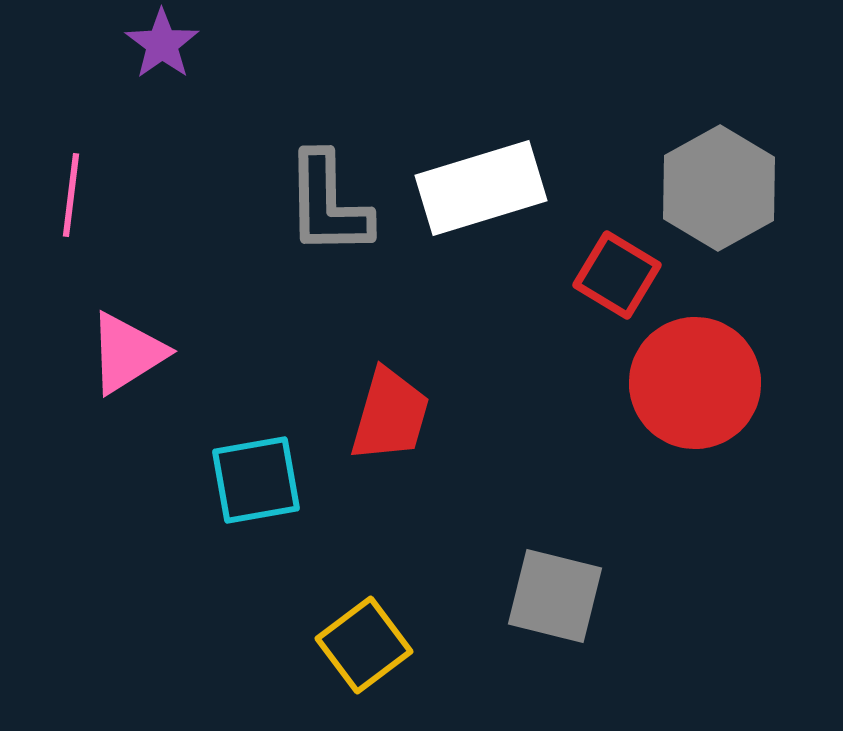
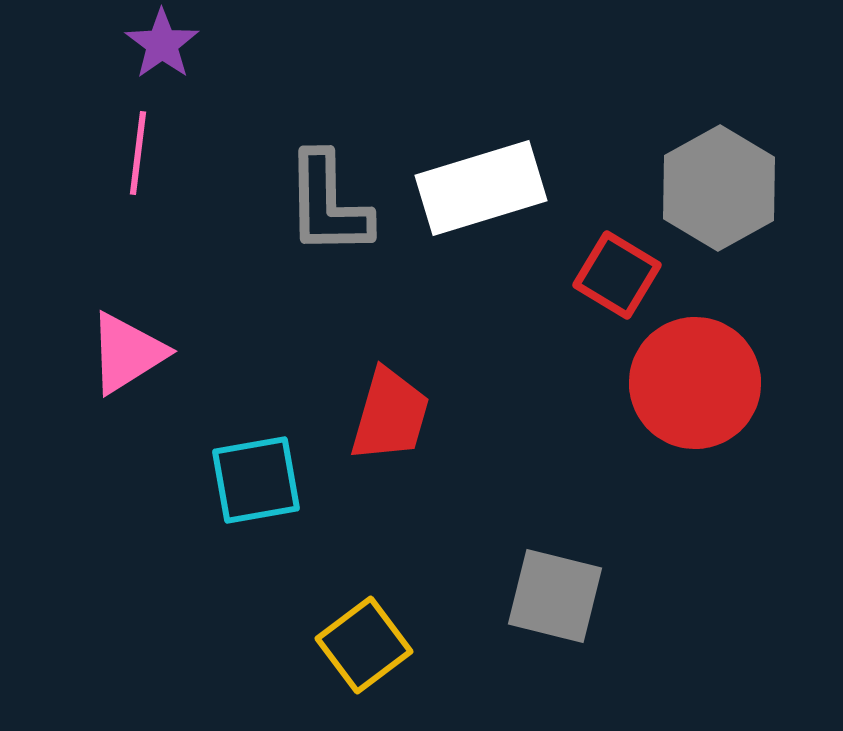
pink line: moved 67 px right, 42 px up
